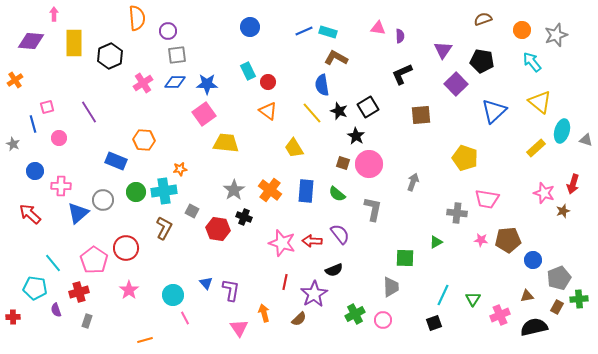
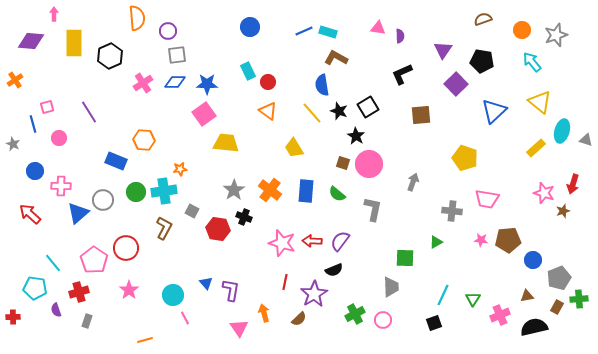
gray cross at (457, 213): moved 5 px left, 2 px up
purple semicircle at (340, 234): moved 7 px down; rotated 105 degrees counterclockwise
